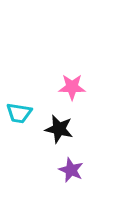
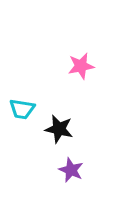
pink star: moved 9 px right, 21 px up; rotated 12 degrees counterclockwise
cyan trapezoid: moved 3 px right, 4 px up
